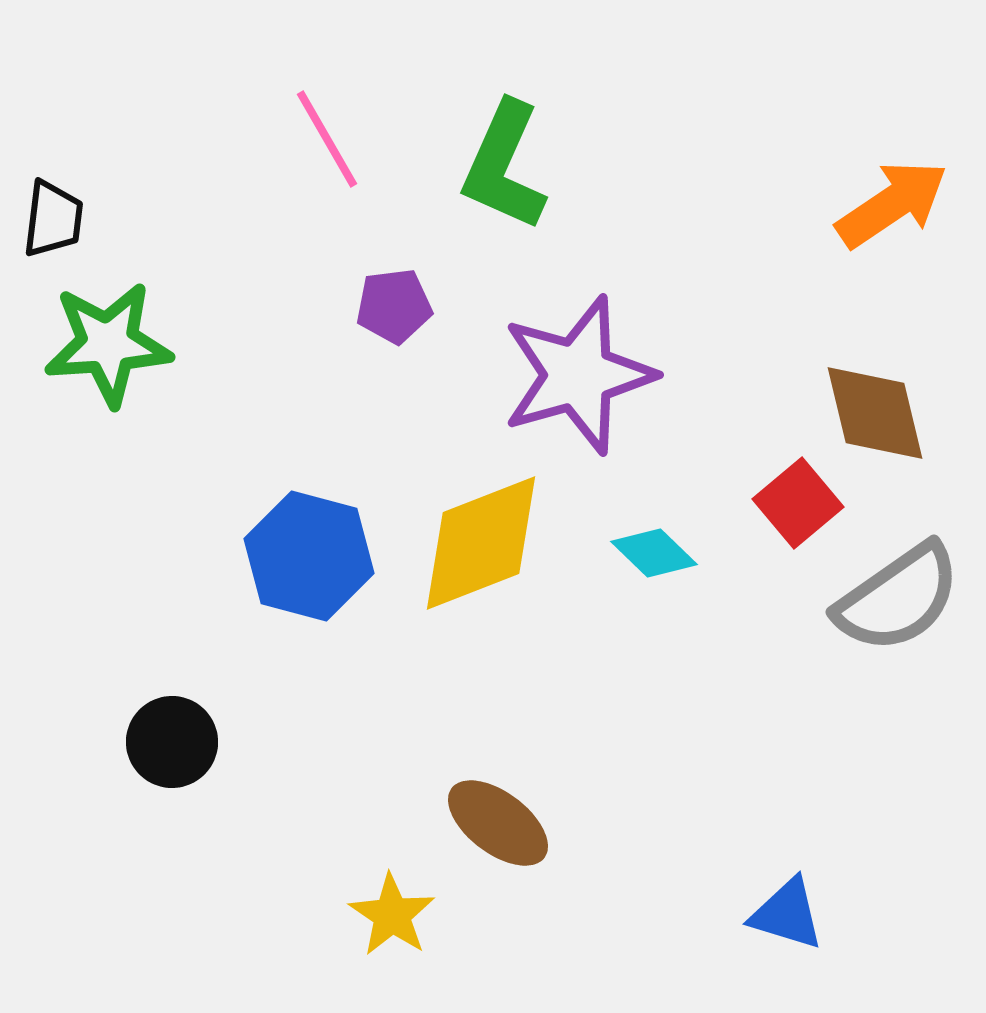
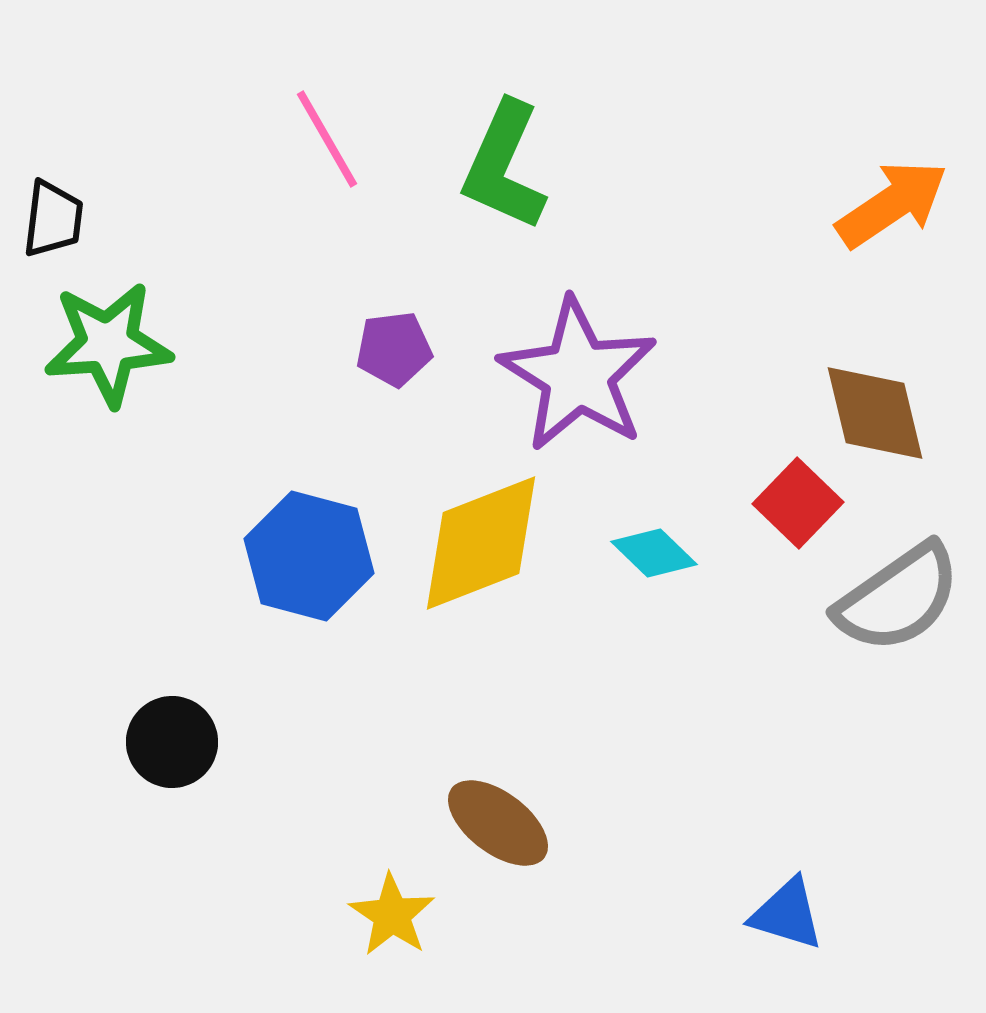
purple pentagon: moved 43 px down
purple star: rotated 24 degrees counterclockwise
red square: rotated 6 degrees counterclockwise
